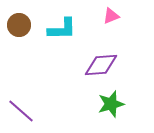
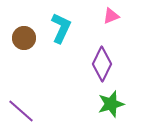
brown circle: moved 5 px right, 13 px down
cyan L-shape: moved 1 px left, 1 px up; rotated 64 degrees counterclockwise
purple diamond: moved 1 px right, 1 px up; rotated 60 degrees counterclockwise
